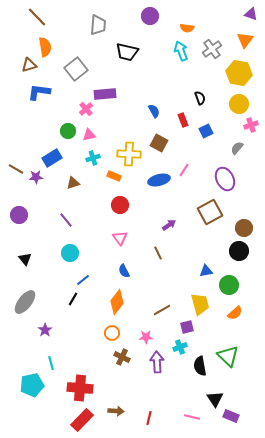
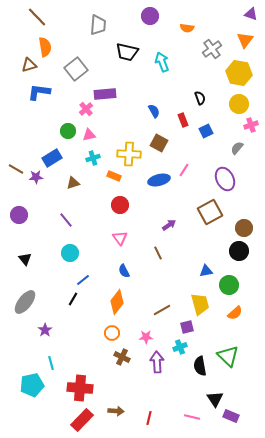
cyan arrow at (181, 51): moved 19 px left, 11 px down
